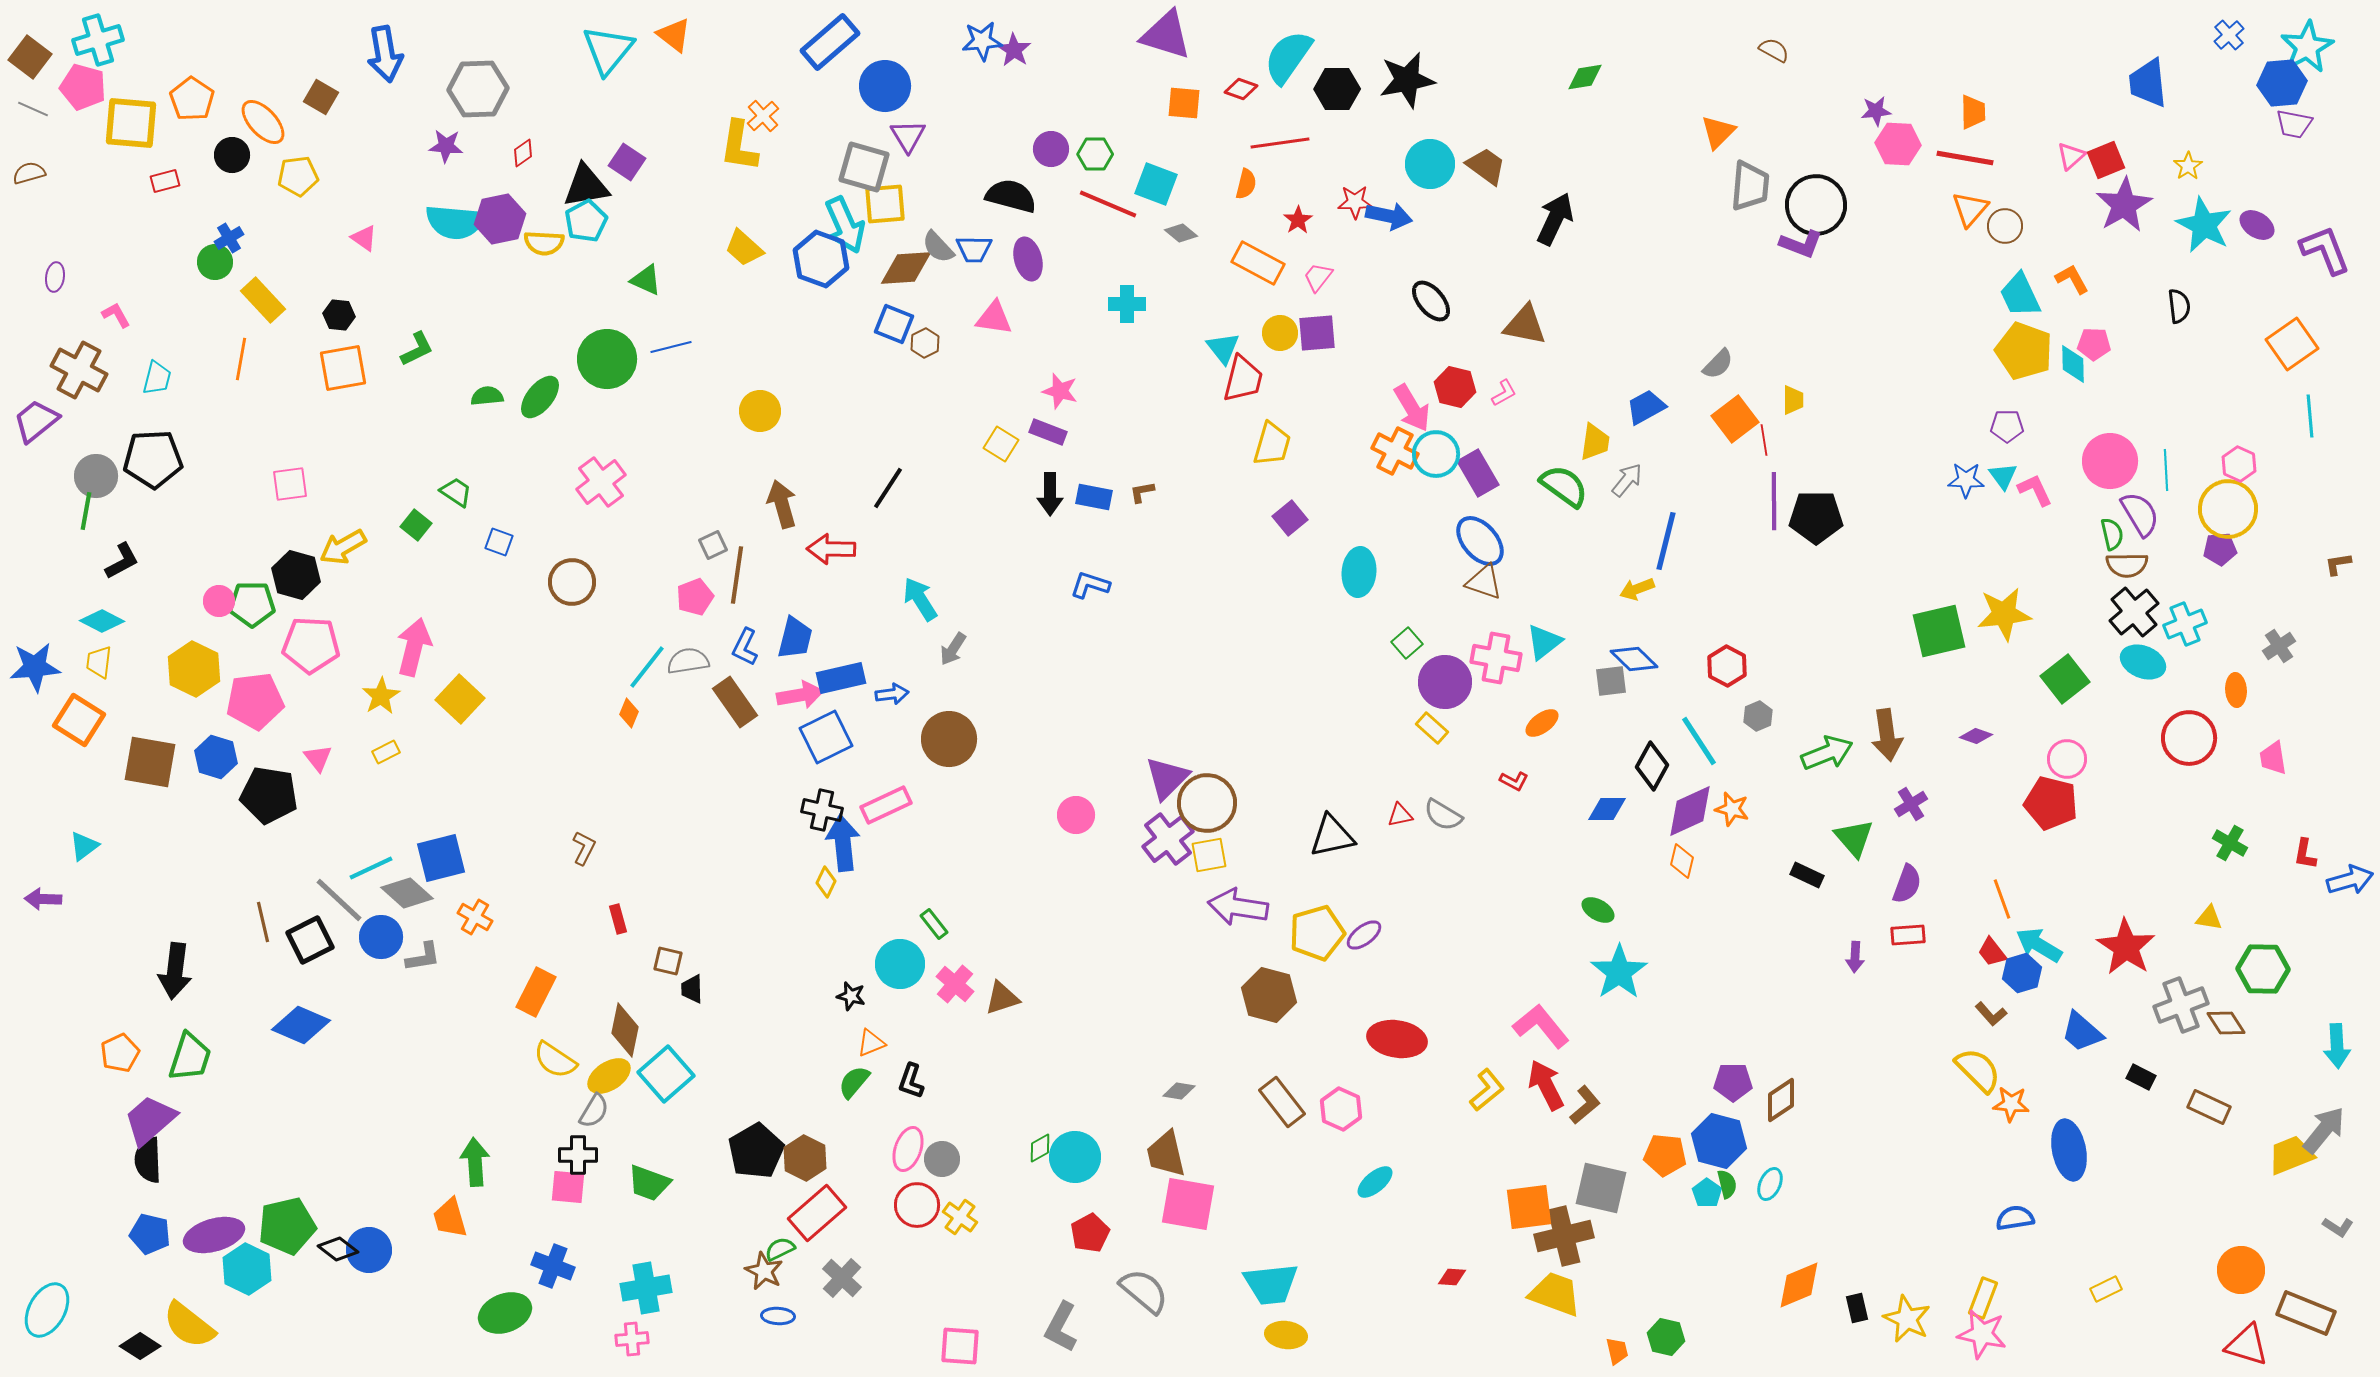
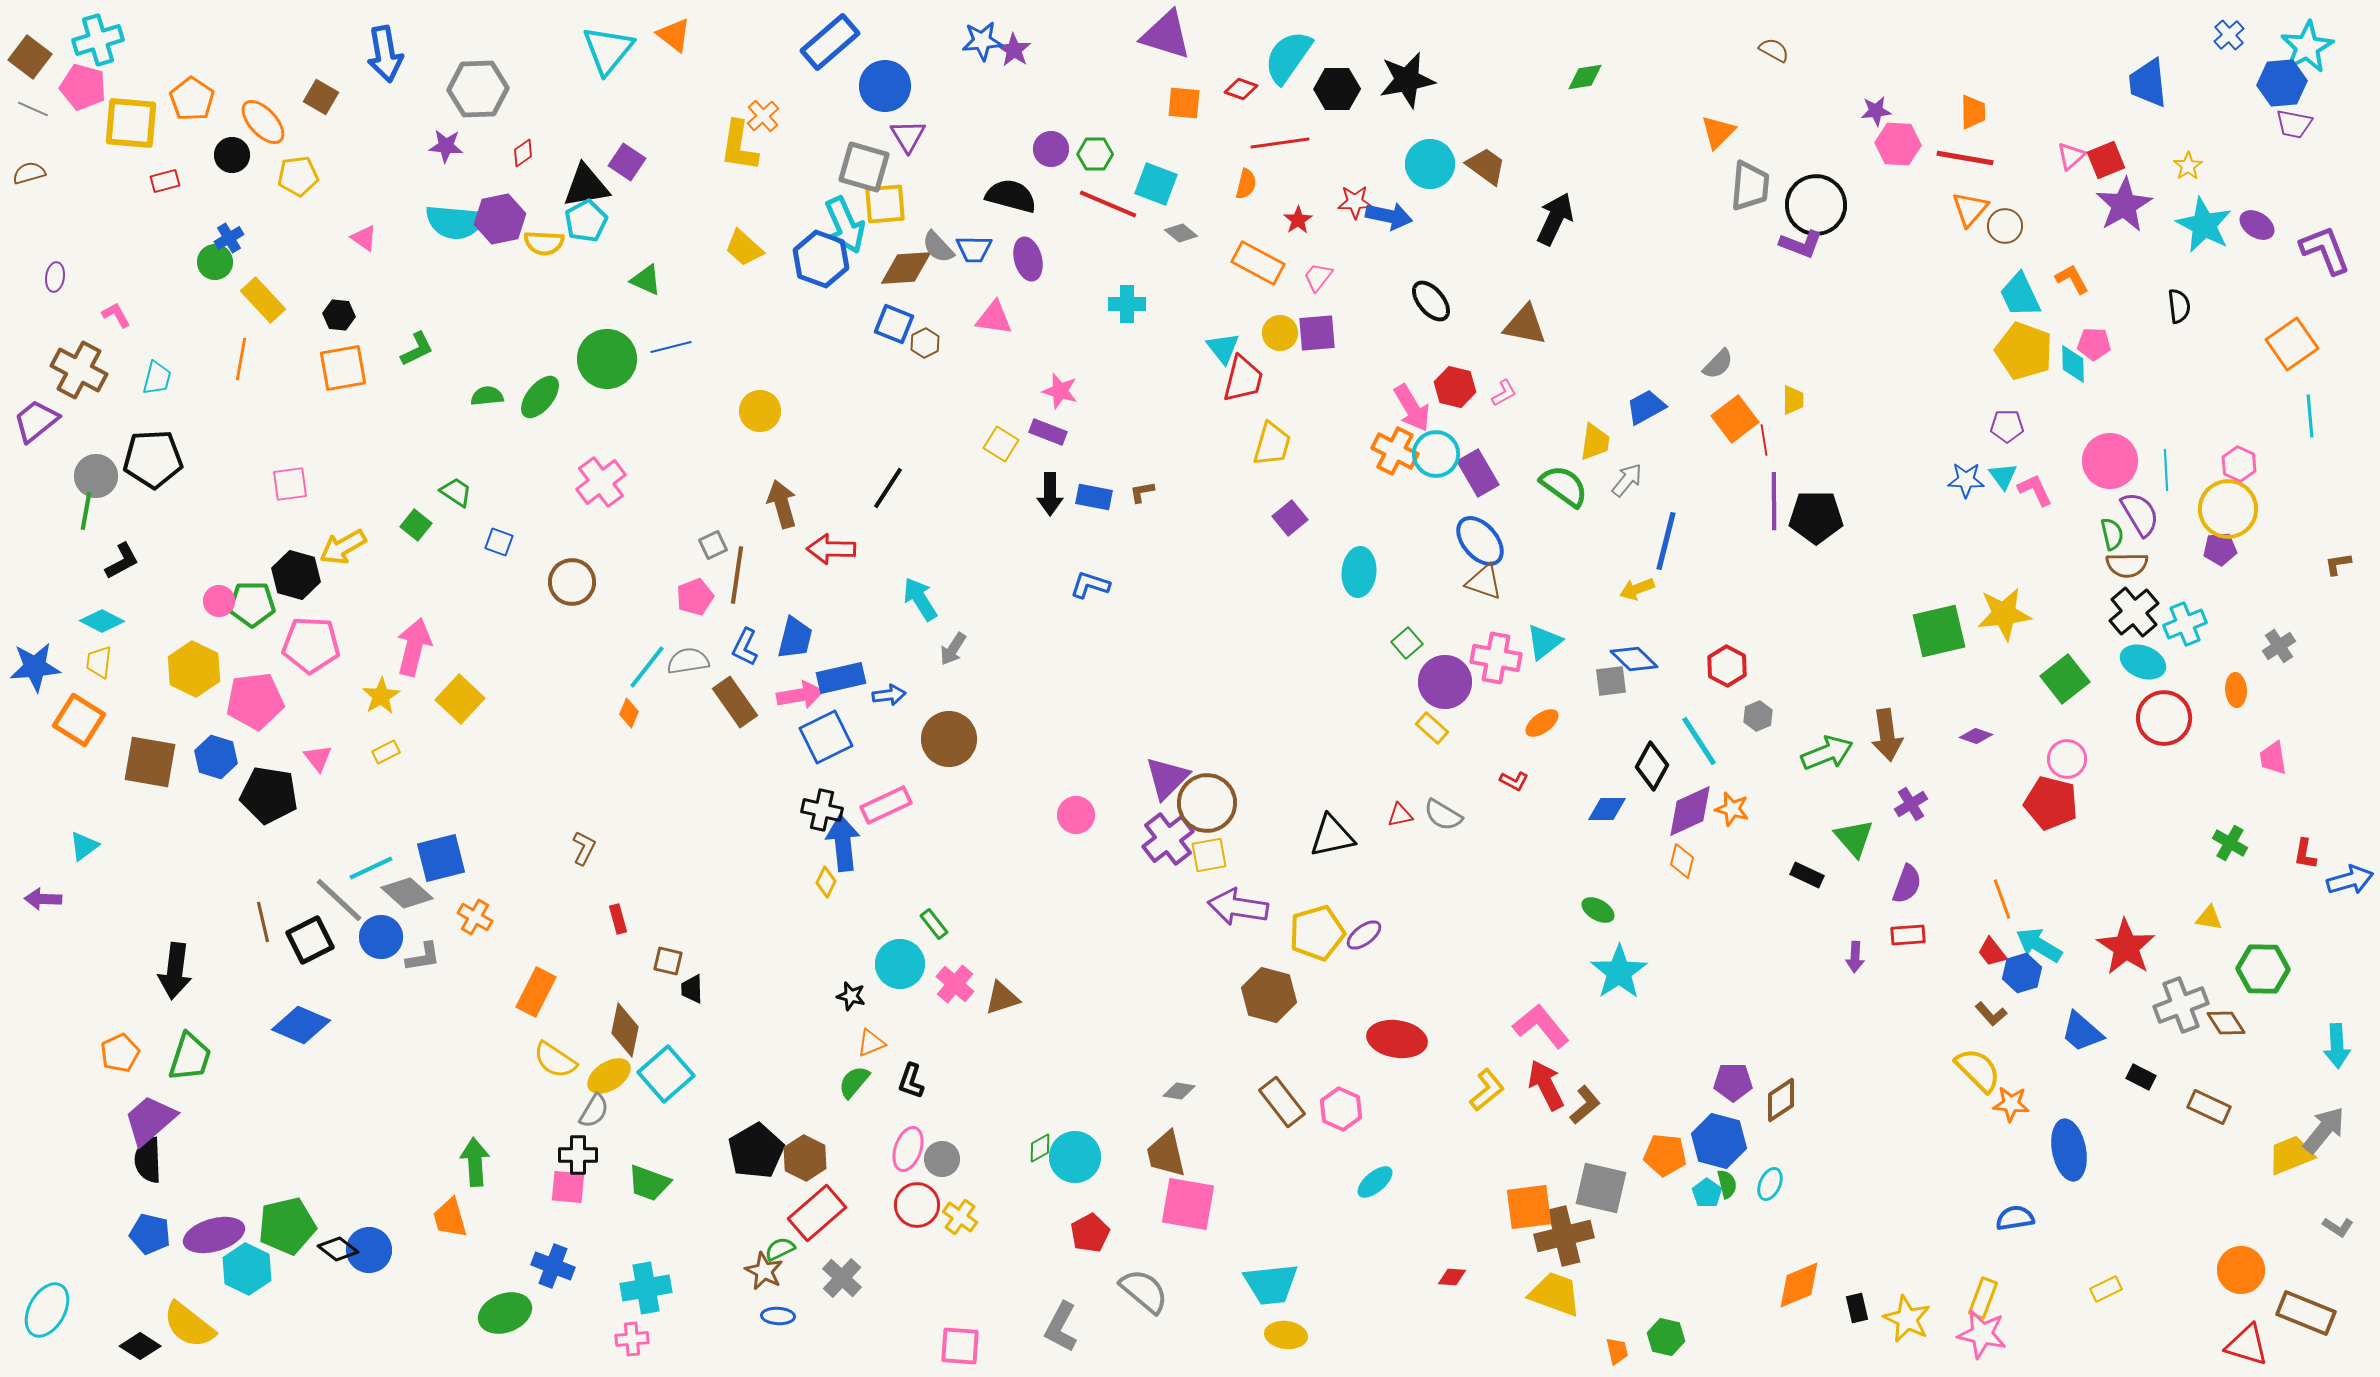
blue arrow at (892, 694): moved 3 px left, 1 px down
red circle at (2189, 738): moved 25 px left, 20 px up
